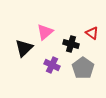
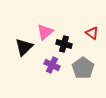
black cross: moved 7 px left
black triangle: moved 1 px up
